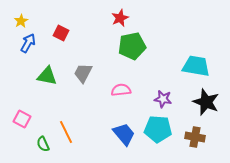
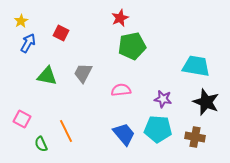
orange line: moved 1 px up
green semicircle: moved 2 px left
